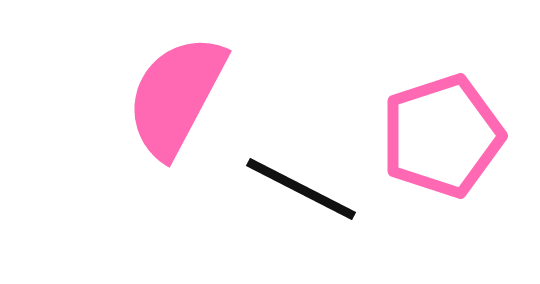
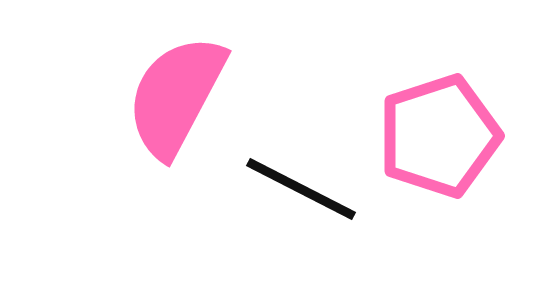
pink pentagon: moved 3 px left
